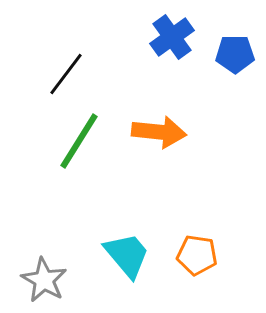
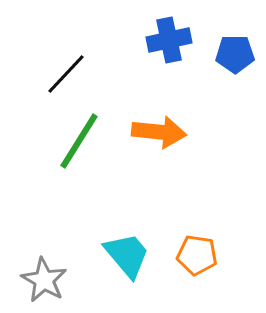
blue cross: moved 3 px left, 3 px down; rotated 24 degrees clockwise
black line: rotated 6 degrees clockwise
